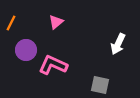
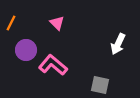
pink triangle: moved 1 px right, 1 px down; rotated 35 degrees counterclockwise
pink L-shape: rotated 16 degrees clockwise
